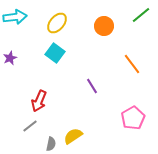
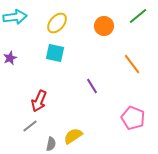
green line: moved 3 px left, 1 px down
cyan square: rotated 24 degrees counterclockwise
pink pentagon: rotated 20 degrees counterclockwise
